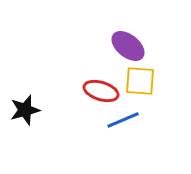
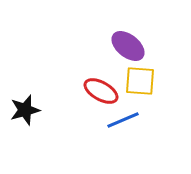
red ellipse: rotated 12 degrees clockwise
